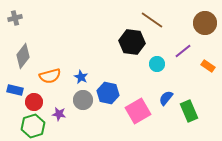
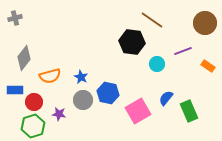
purple line: rotated 18 degrees clockwise
gray diamond: moved 1 px right, 2 px down
blue rectangle: rotated 14 degrees counterclockwise
